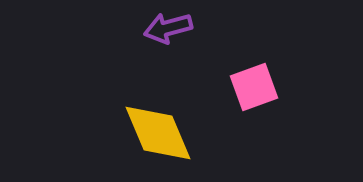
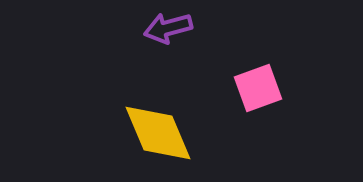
pink square: moved 4 px right, 1 px down
